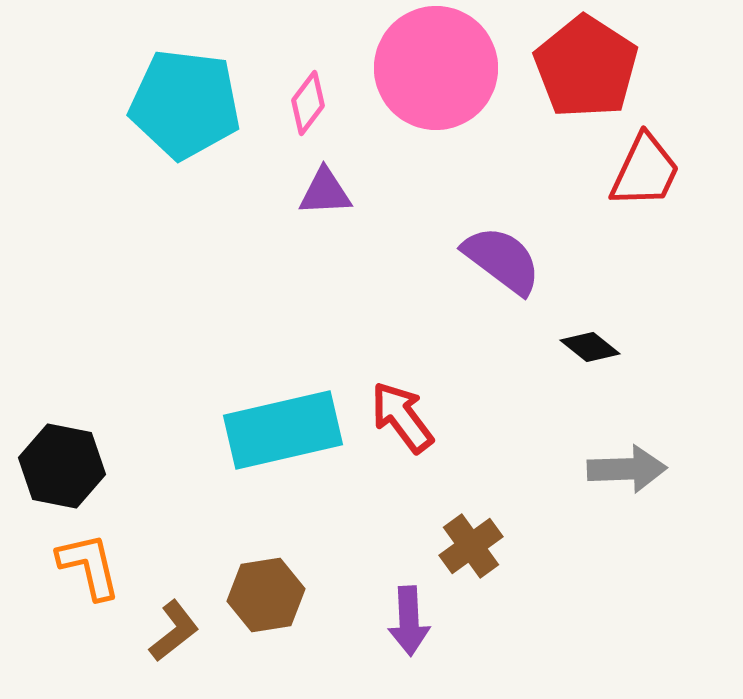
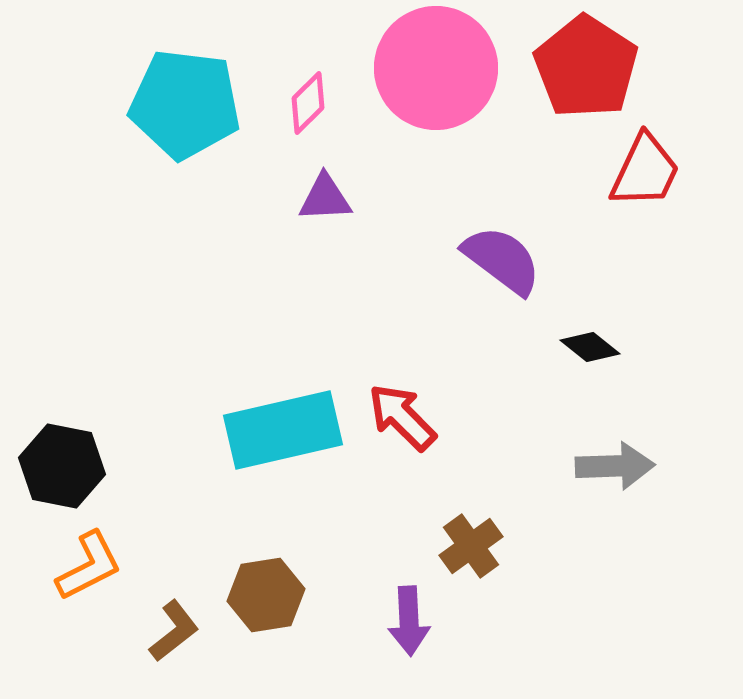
pink diamond: rotated 8 degrees clockwise
purple triangle: moved 6 px down
red arrow: rotated 8 degrees counterclockwise
gray arrow: moved 12 px left, 3 px up
orange L-shape: rotated 76 degrees clockwise
